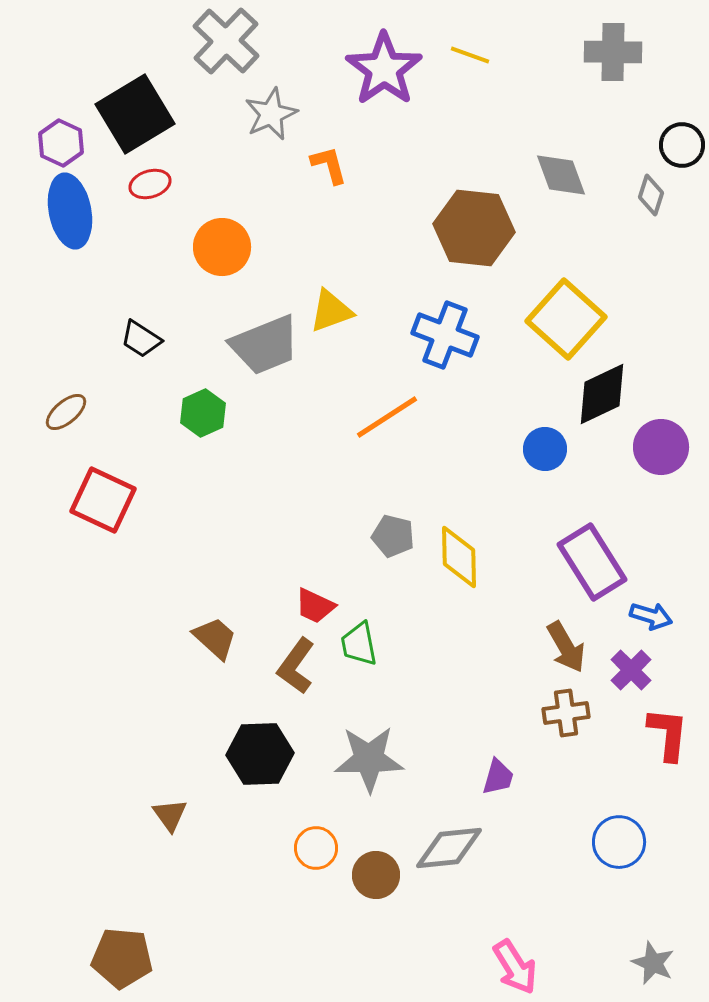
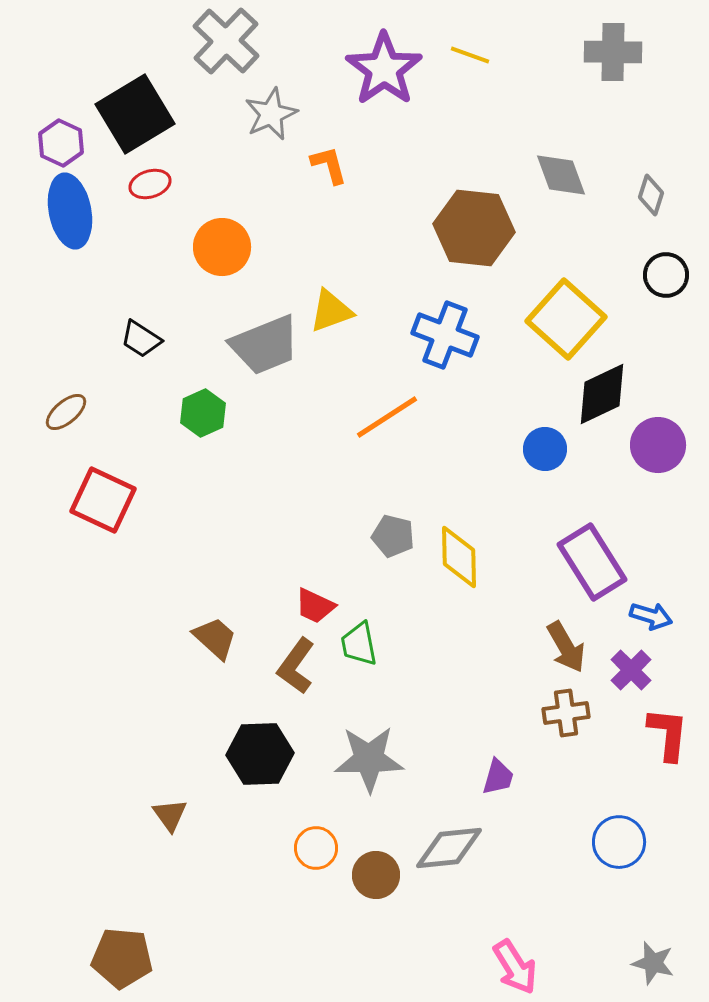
black circle at (682, 145): moved 16 px left, 130 px down
purple circle at (661, 447): moved 3 px left, 2 px up
gray star at (653, 963): rotated 9 degrees counterclockwise
